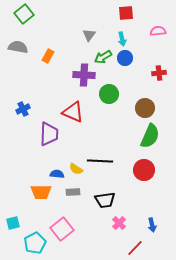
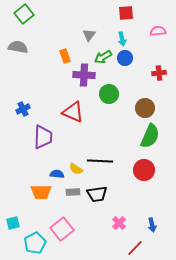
orange rectangle: moved 17 px right; rotated 48 degrees counterclockwise
purple trapezoid: moved 6 px left, 3 px down
black trapezoid: moved 8 px left, 6 px up
